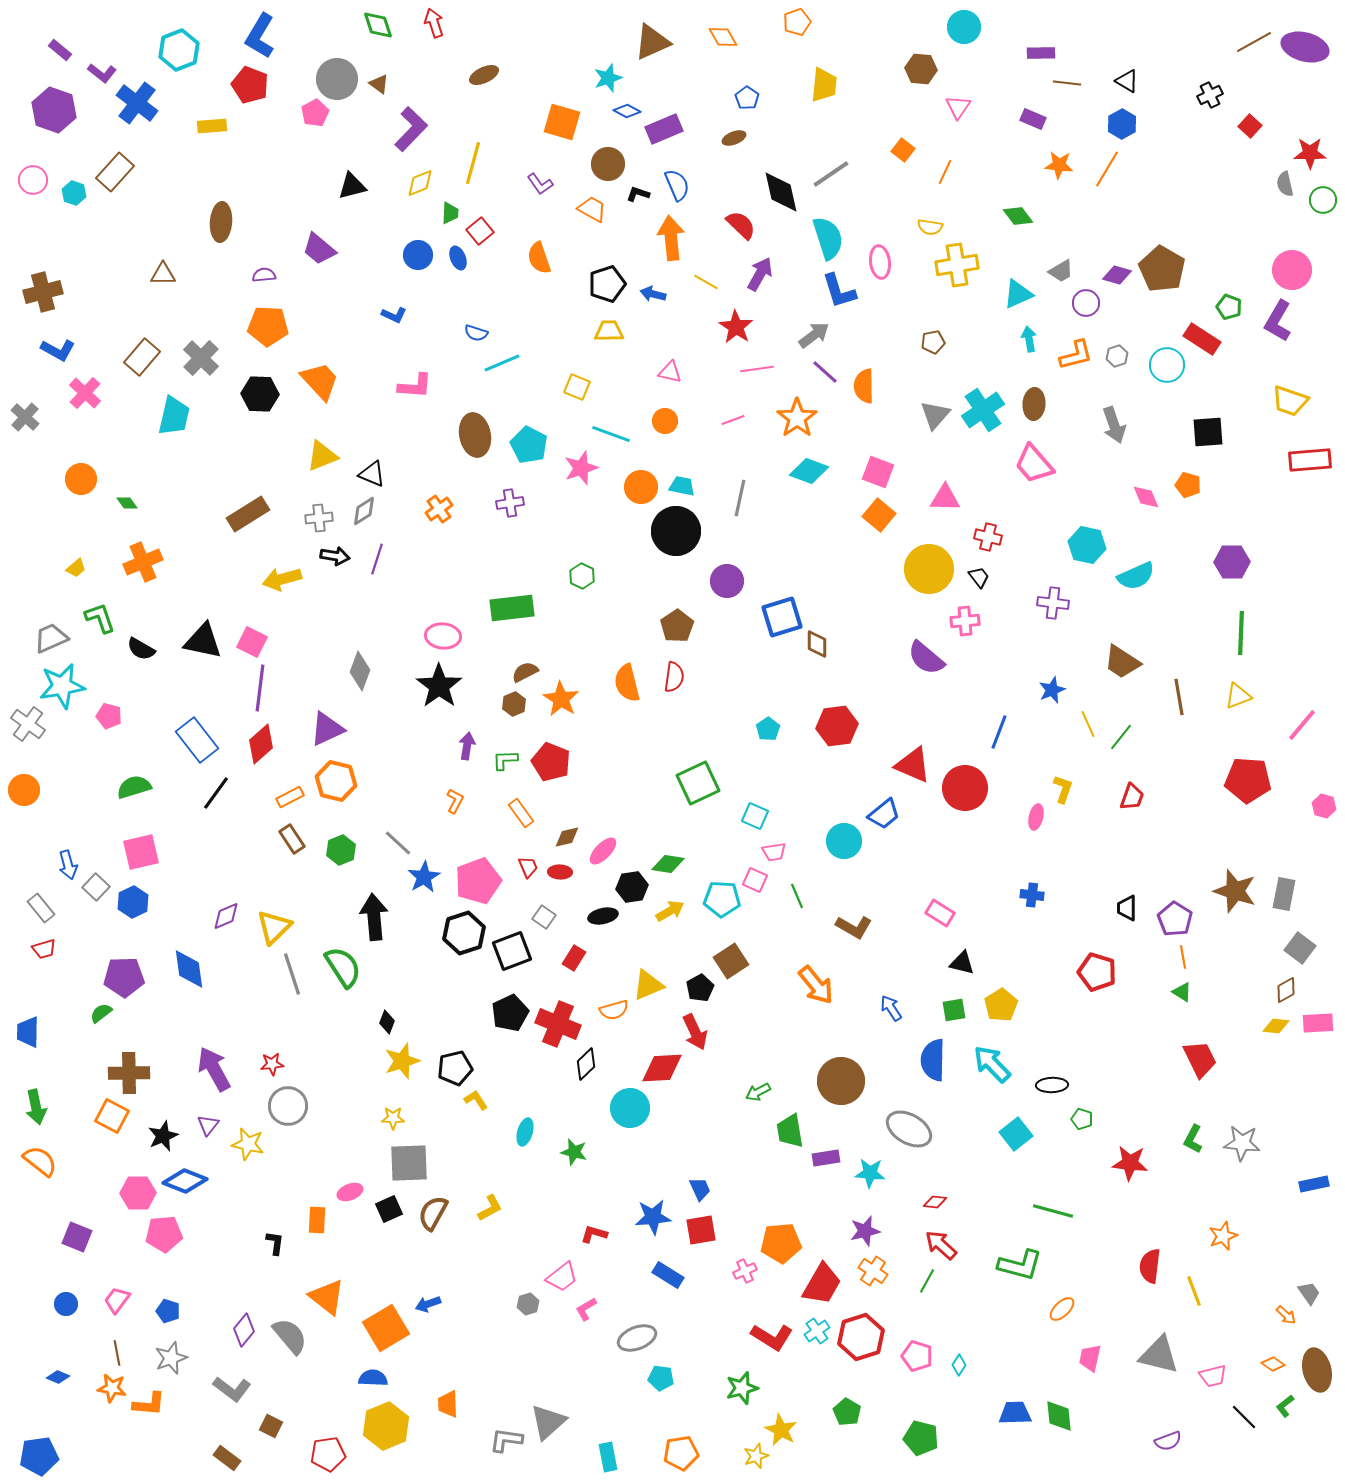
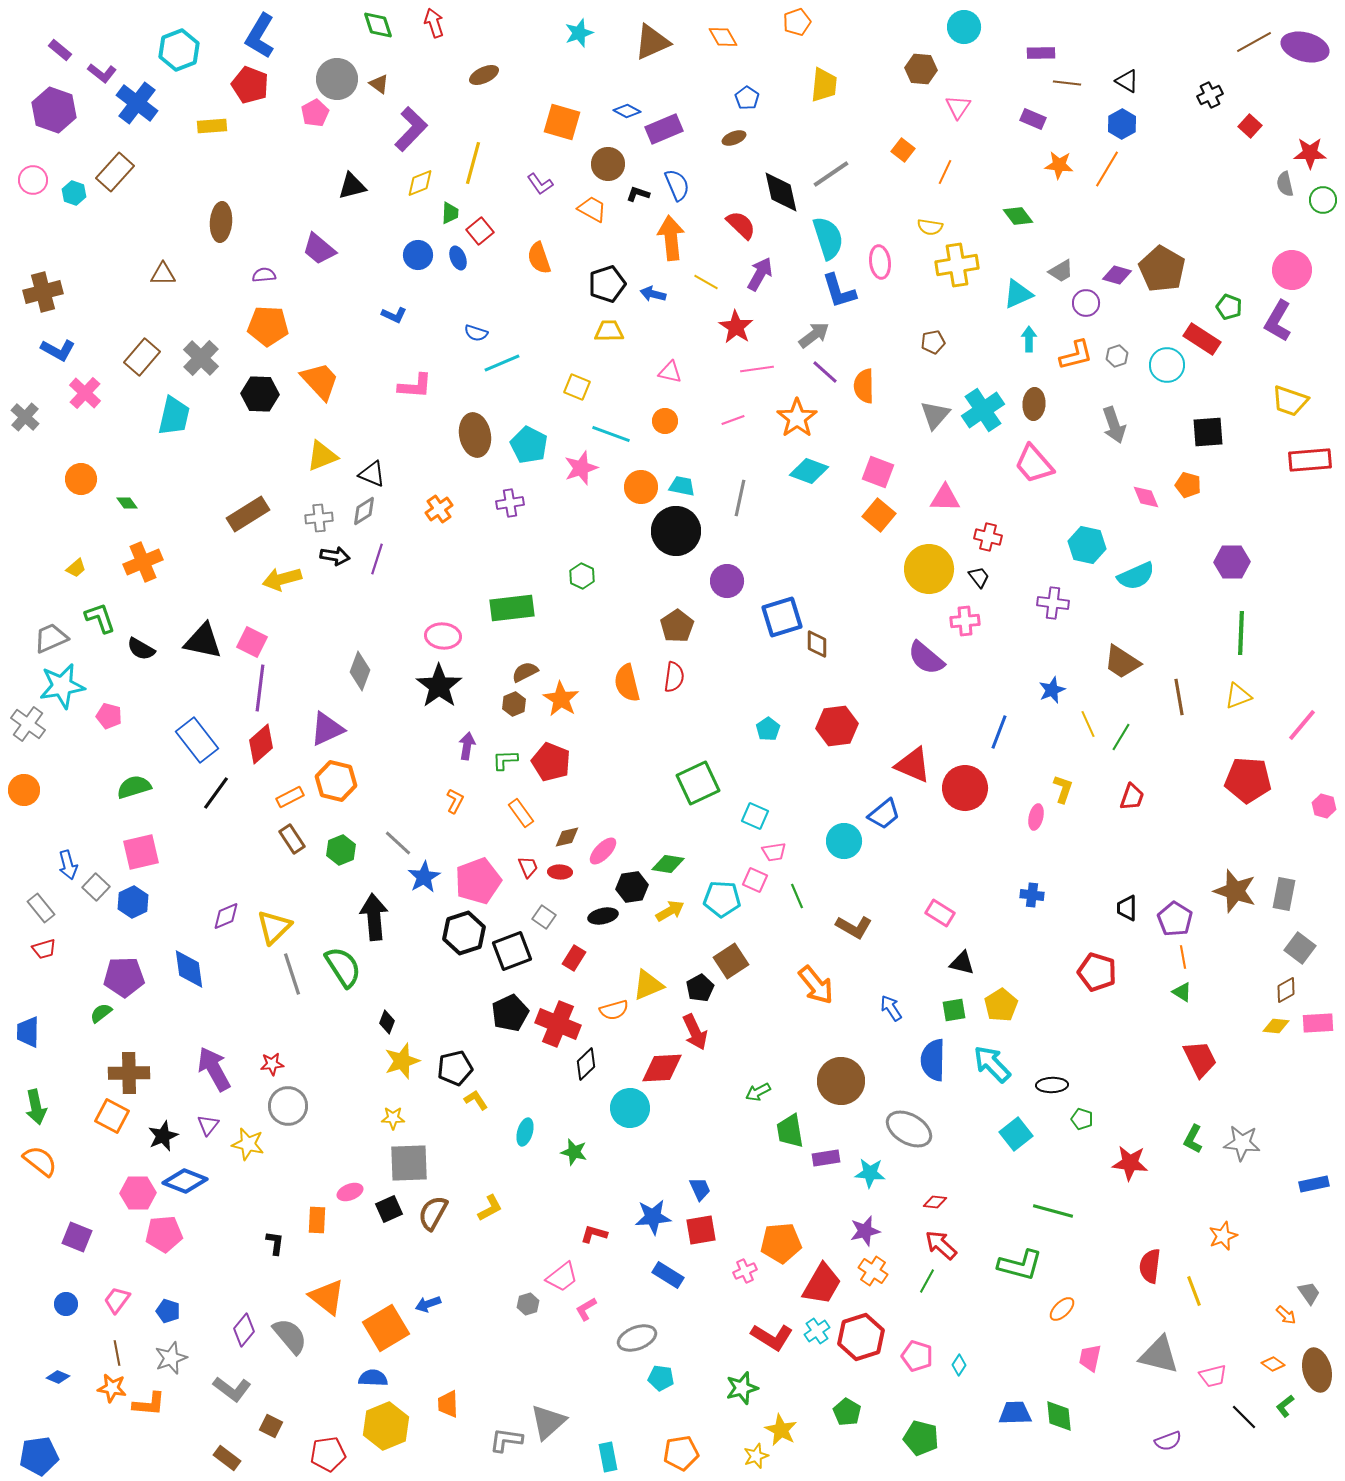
cyan star at (608, 78): moved 29 px left, 45 px up
cyan arrow at (1029, 339): rotated 10 degrees clockwise
green line at (1121, 737): rotated 8 degrees counterclockwise
